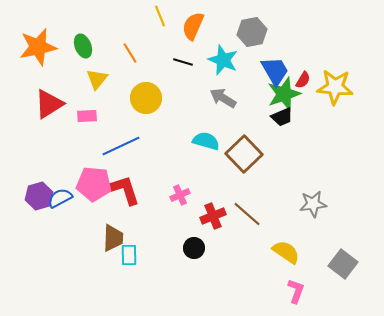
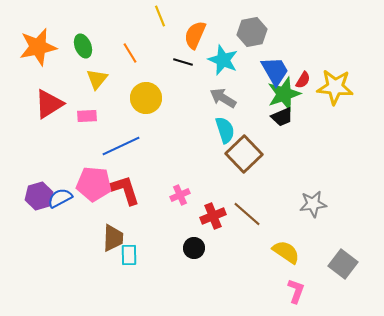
orange semicircle: moved 2 px right, 9 px down
cyan semicircle: moved 19 px right, 11 px up; rotated 56 degrees clockwise
